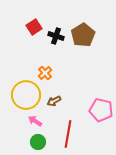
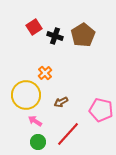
black cross: moved 1 px left
brown arrow: moved 7 px right, 1 px down
red line: rotated 32 degrees clockwise
